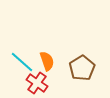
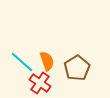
brown pentagon: moved 5 px left
red cross: moved 3 px right
